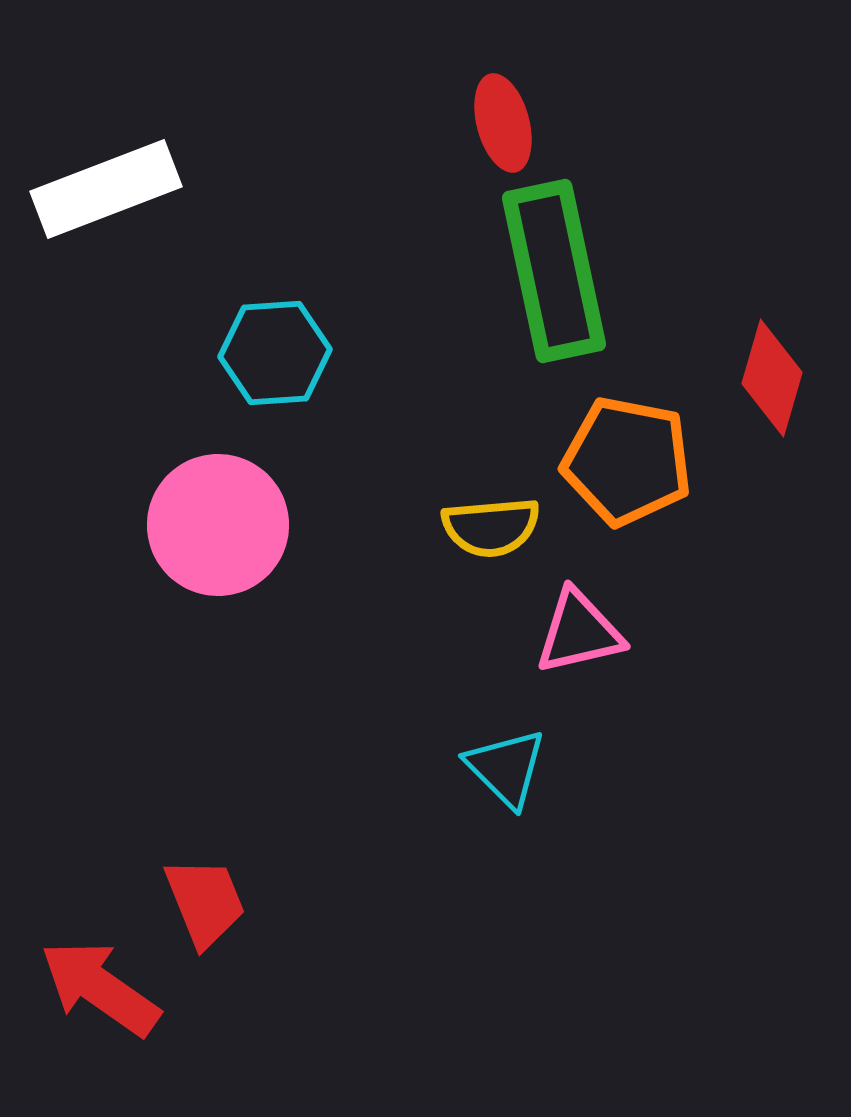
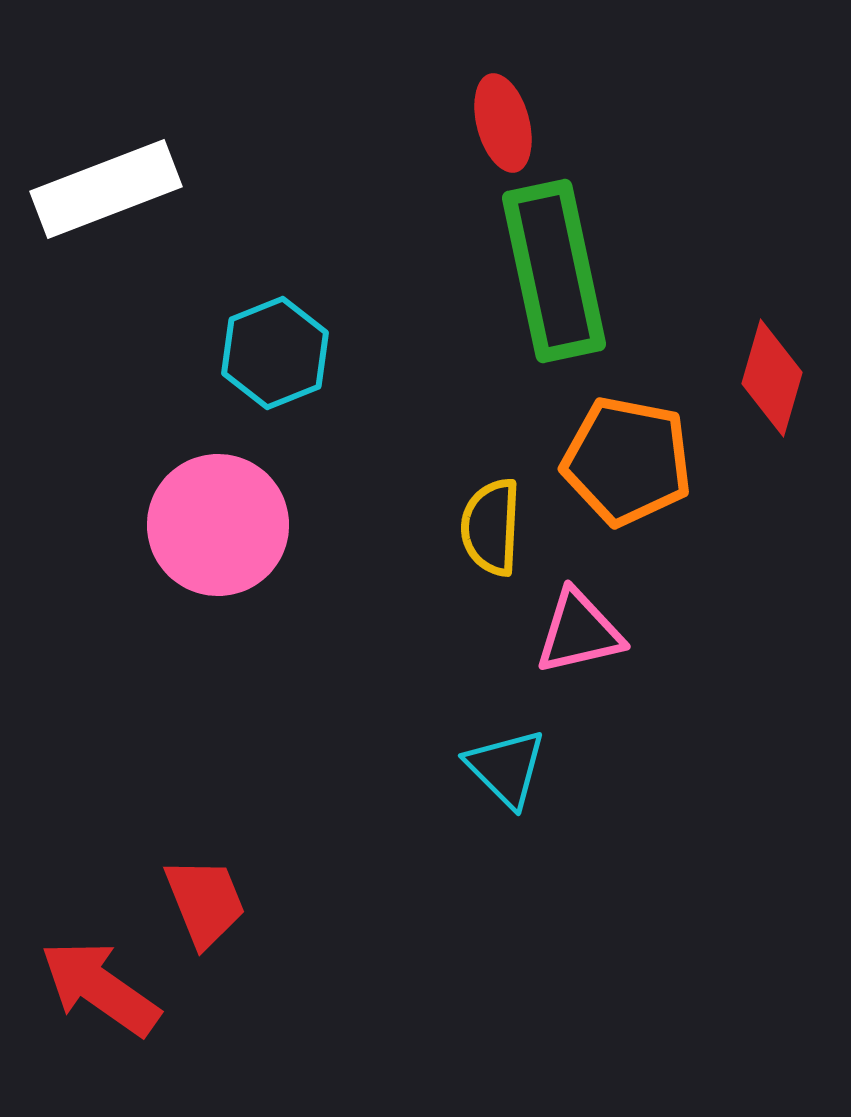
cyan hexagon: rotated 18 degrees counterclockwise
yellow semicircle: rotated 98 degrees clockwise
